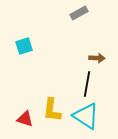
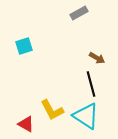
brown arrow: rotated 28 degrees clockwise
black line: moved 4 px right; rotated 25 degrees counterclockwise
yellow L-shape: rotated 35 degrees counterclockwise
red triangle: moved 1 px right, 5 px down; rotated 12 degrees clockwise
